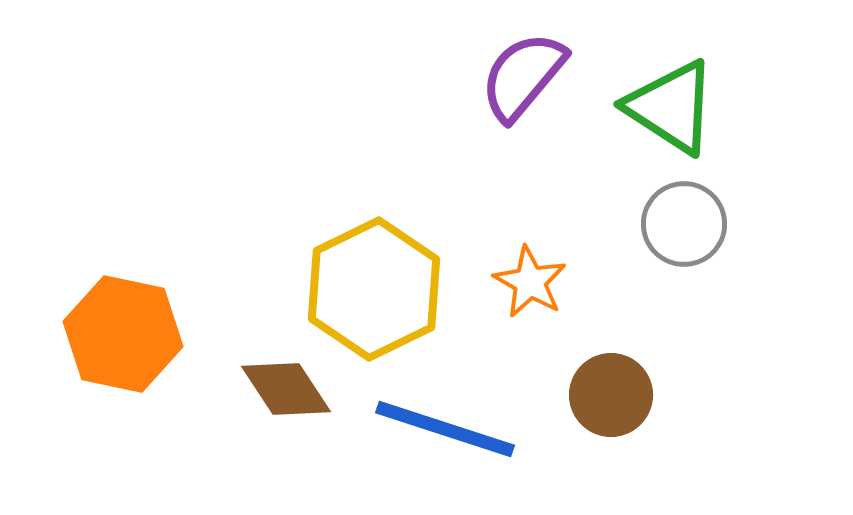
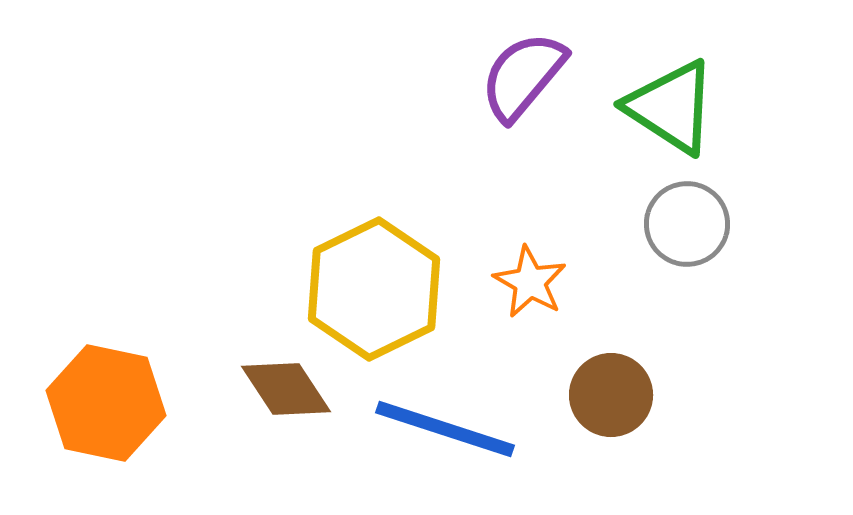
gray circle: moved 3 px right
orange hexagon: moved 17 px left, 69 px down
